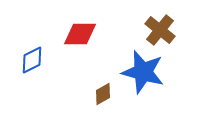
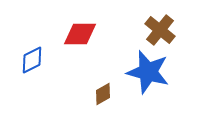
blue star: moved 5 px right
